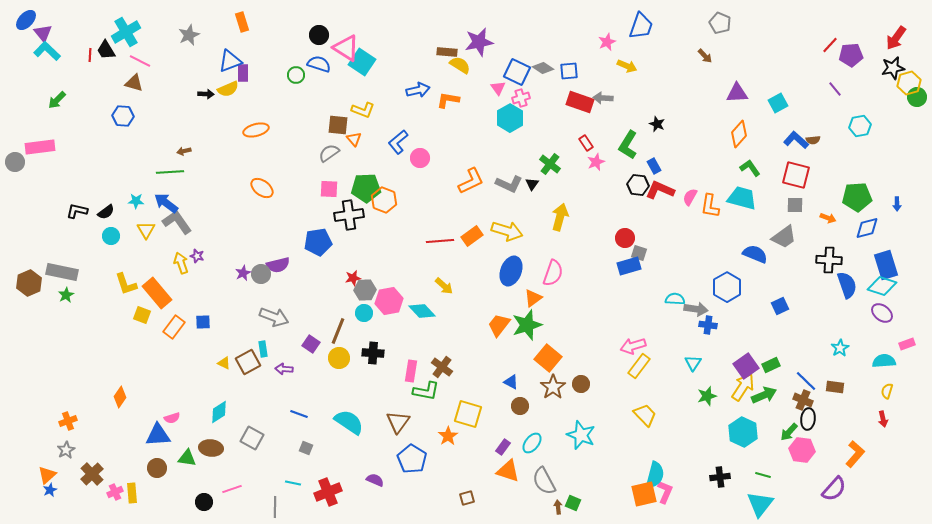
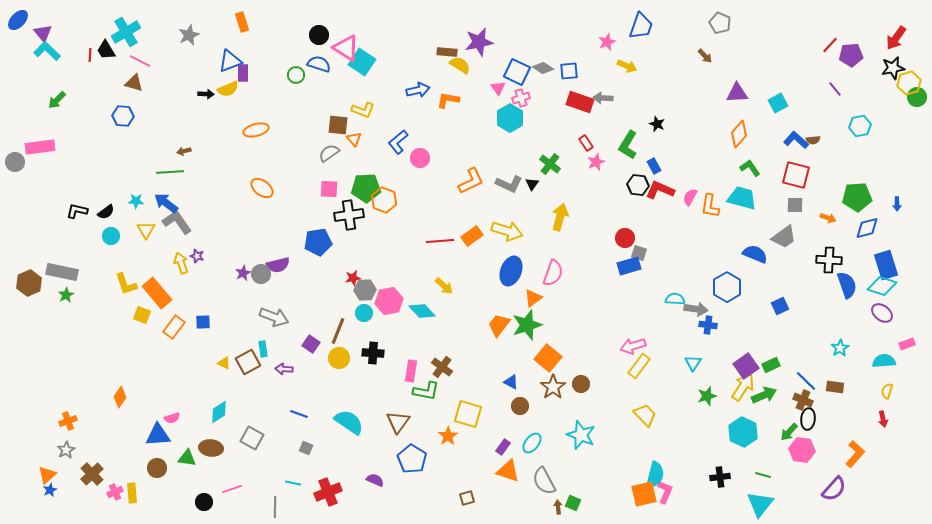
blue ellipse at (26, 20): moved 8 px left
